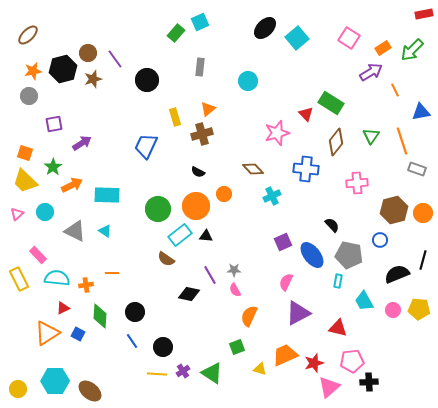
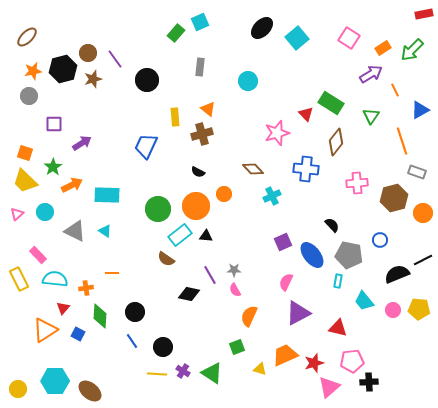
black ellipse at (265, 28): moved 3 px left
brown ellipse at (28, 35): moved 1 px left, 2 px down
purple arrow at (371, 72): moved 2 px down
orange triangle at (208, 109): rotated 42 degrees counterclockwise
blue triangle at (421, 112): moved 1 px left, 2 px up; rotated 18 degrees counterclockwise
yellow rectangle at (175, 117): rotated 12 degrees clockwise
purple square at (54, 124): rotated 12 degrees clockwise
green triangle at (371, 136): moved 20 px up
gray rectangle at (417, 169): moved 3 px down
brown hexagon at (394, 210): moved 12 px up
black line at (423, 260): rotated 48 degrees clockwise
cyan semicircle at (57, 278): moved 2 px left, 1 px down
orange cross at (86, 285): moved 3 px down
cyan trapezoid at (364, 301): rotated 10 degrees counterclockwise
red triangle at (63, 308): rotated 24 degrees counterclockwise
orange triangle at (47, 333): moved 2 px left, 3 px up
purple cross at (183, 371): rotated 24 degrees counterclockwise
